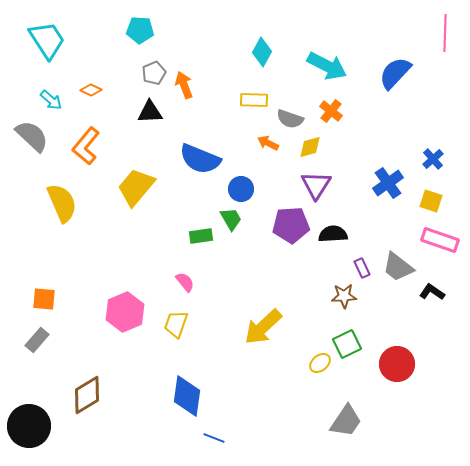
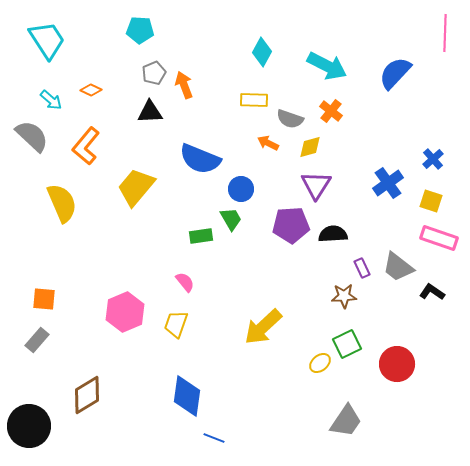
pink rectangle at (440, 240): moved 1 px left, 2 px up
